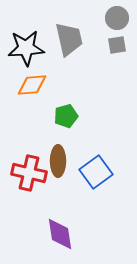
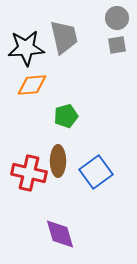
gray trapezoid: moved 5 px left, 2 px up
purple diamond: rotated 8 degrees counterclockwise
